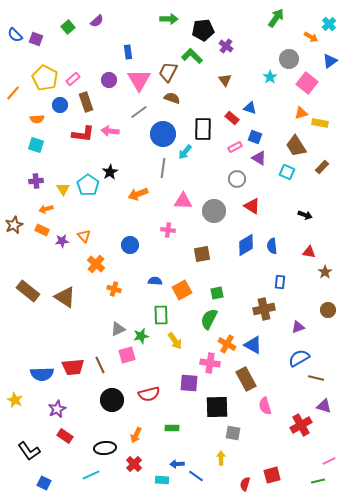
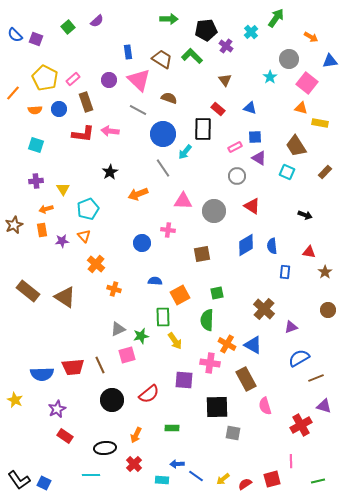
cyan cross at (329, 24): moved 78 px left, 8 px down
black pentagon at (203, 30): moved 3 px right
blue triangle at (330, 61): rotated 28 degrees clockwise
brown trapezoid at (168, 72): moved 6 px left, 13 px up; rotated 95 degrees clockwise
pink triangle at (139, 80): rotated 15 degrees counterclockwise
brown semicircle at (172, 98): moved 3 px left
blue circle at (60, 105): moved 1 px left, 4 px down
gray line at (139, 112): moved 1 px left, 2 px up; rotated 66 degrees clockwise
orange triangle at (301, 113): moved 5 px up; rotated 32 degrees clockwise
red rectangle at (232, 118): moved 14 px left, 9 px up
orange semicircle at (37, 119): moved 2 px left, 9 px up
blue square at (255, 137): rotated 24 degrees counterclockwise
brown rectangle at (322, 167): moved 3 px right, 5 px down
gray line at (163, 168): rotated 42 degrees counterclockwise
gray circle at (237, 179): moved 3 px up
cyan pentagon at (88, 185): moved 24 px down; rotated 15 degrees clockwise
orange rectangle at (42, 230): rotated 56 degrees clockwise
blue circle at (130, 245): moved 12 px right, 2 px up
blue rectangle at (280, 282): moved 5 px right, 10 px up
orange square at (182, 290): moved 2 px left, 5 px down
brown cross at (264, 309): rotated 35 degrees counterclockwise
green rectangle at (161, 315): moved 2 px right, 2 px down
green semicircle at (209, 319): moved 2 px left, 1 px down; rotated 25 degrees counterclockwise
purple triangle at (298, 327): moved 7 px left
brown line at (316, 378): rotated 35 degrees counterclockwise
purple square at (189, 383): moved 5 px left, 3 px up
red semicircle at (149, 394): rotated 25 degrees counterclockwise
black L-shape at (29, 451): moved 10 px left, 29 px down
yellow arrow at (221, 458): moved 2 px right, 21 px down; rotated 128 degrees counterclockwise
pink line at (329, 461): moved 38 px left; rotated 64 degrees counterclockwise
cyan line at (91, 475): rotated 24 degrees clockwise
red square at (272, 475): moved 4 px down
red semicircle at (245, 484): rotated 40 degrees clockwise
